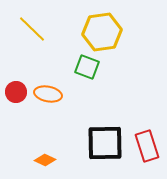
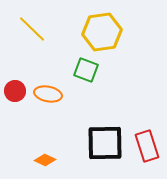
green square: moved 1 px left, 3 px down
red circle: moved 1 px left, 1 px up
